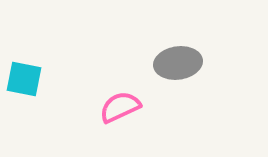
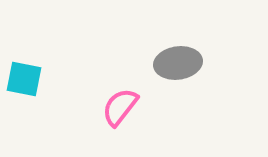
pink semicircle: rotated 27 degrees counterclockwise
